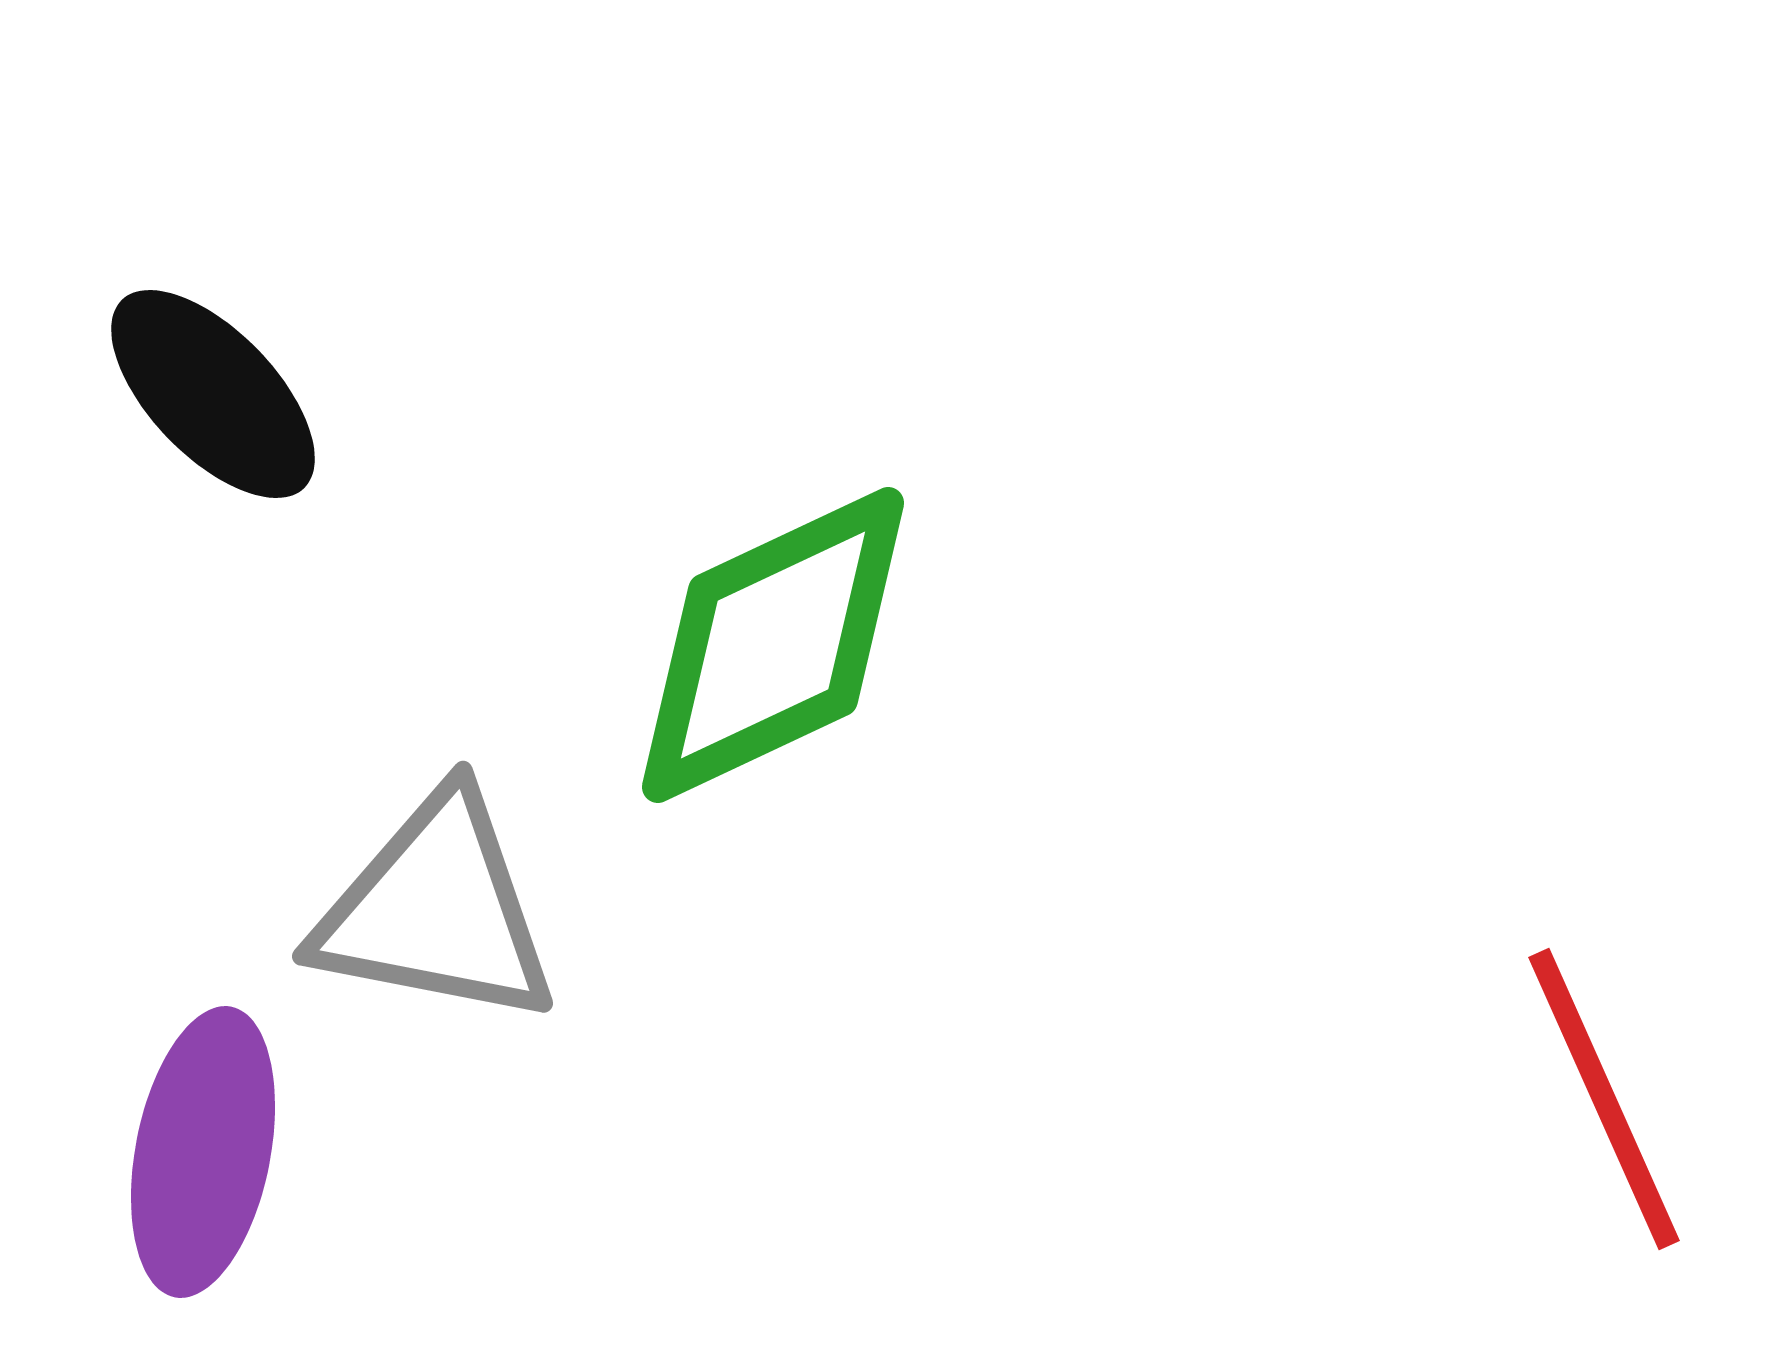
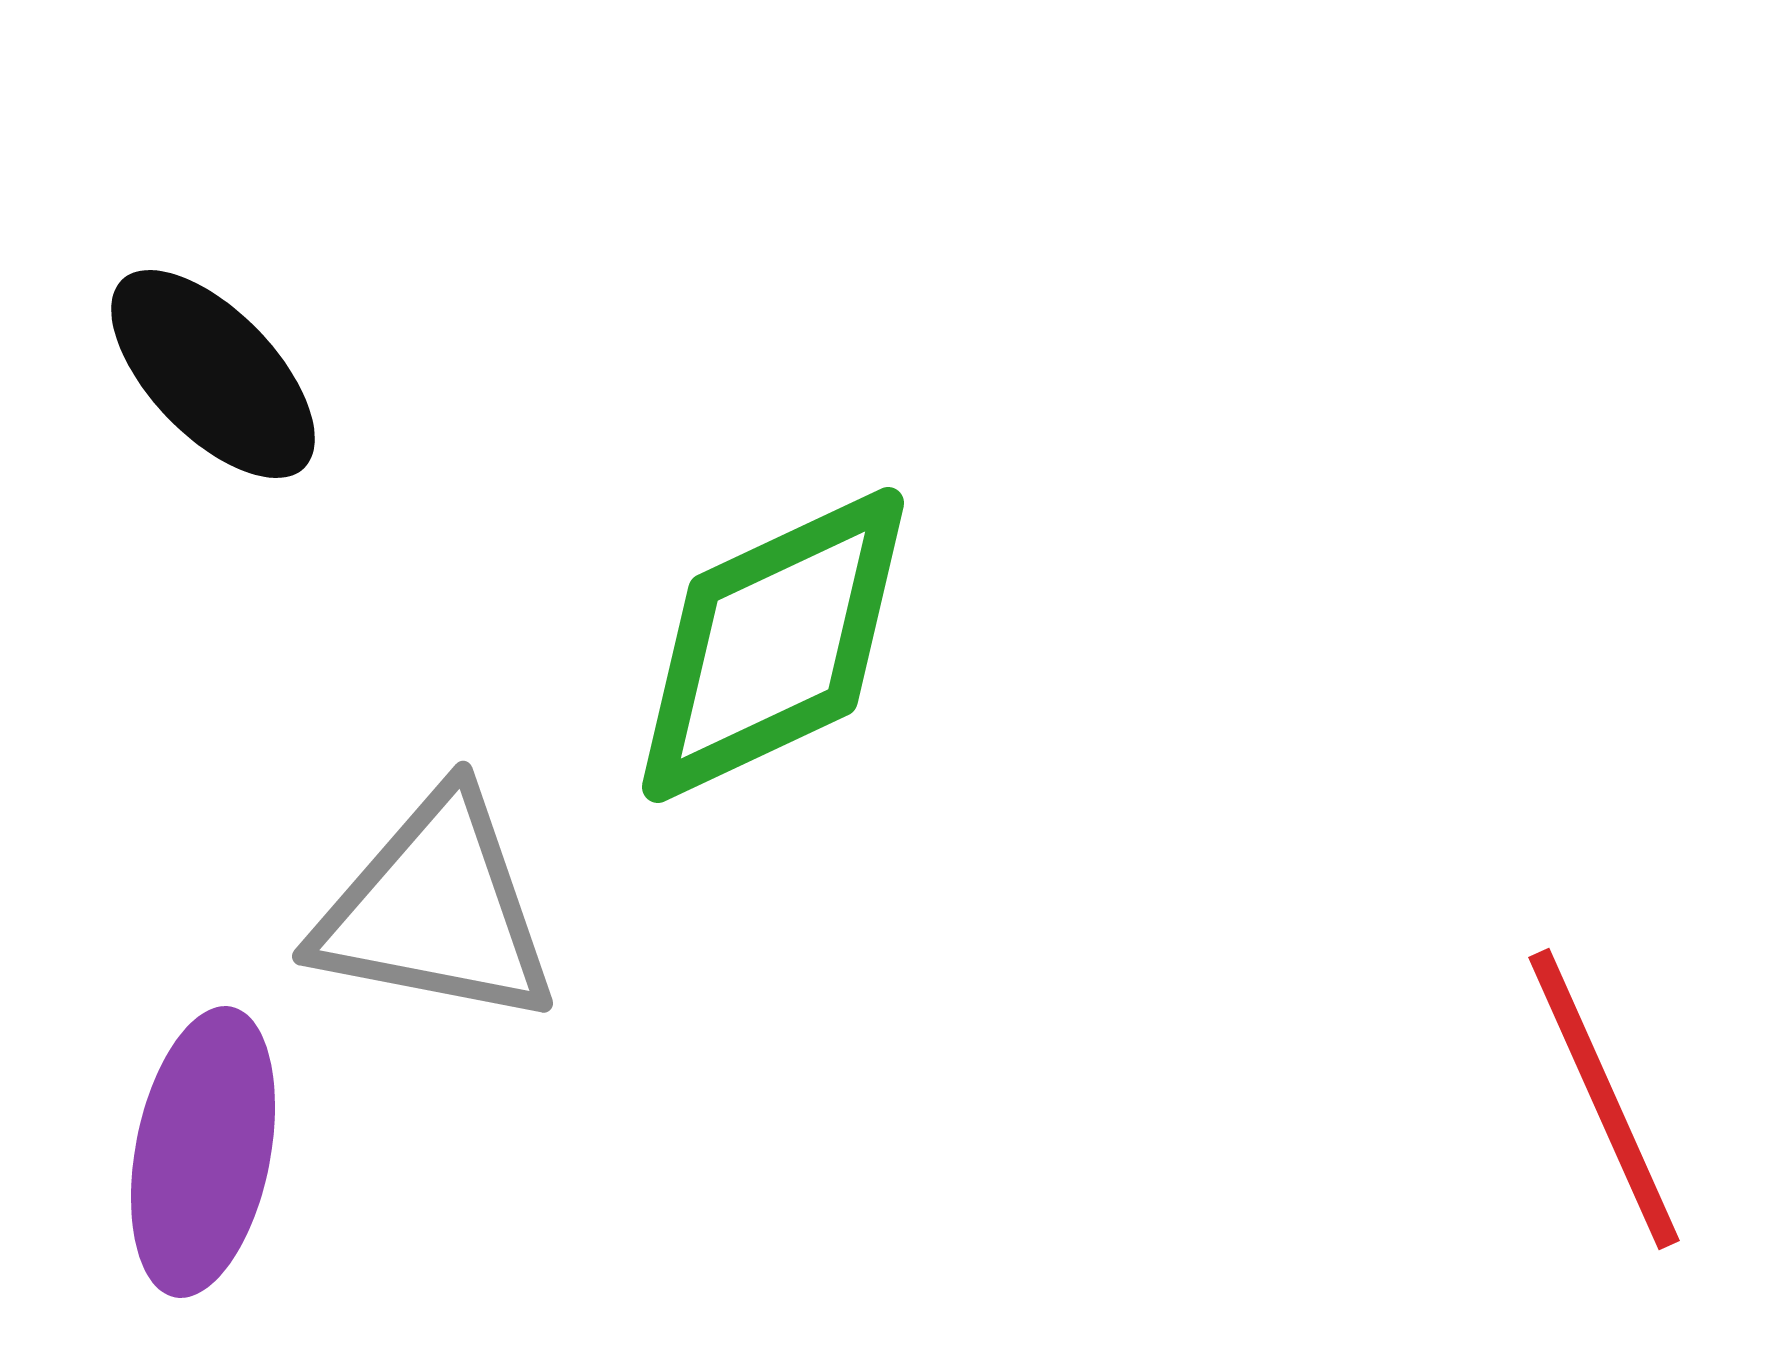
black ellipse: moved 20 px up
